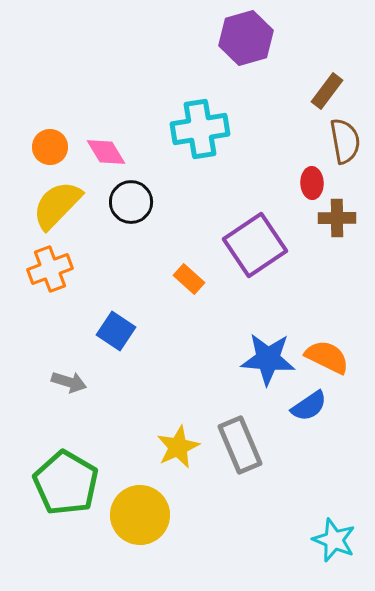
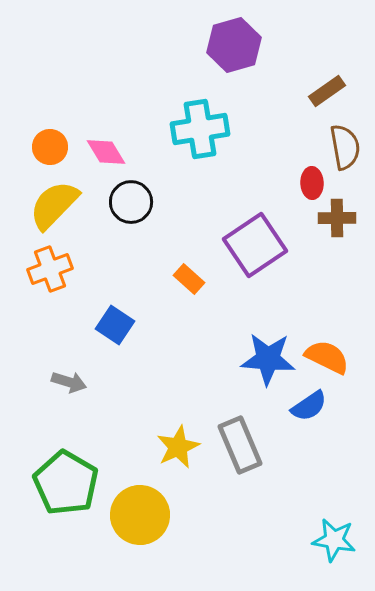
purple hexagon: moved 12 px left, 7 px down
brown rectangle: rotated 18 degrees clockwise
brown semicircle: moved 6 px down
yellow semicircle: moved 3 px left
blue square: moved 1 px left, 6 px up
cyan star: rotated 12 degrees counterclockwise
